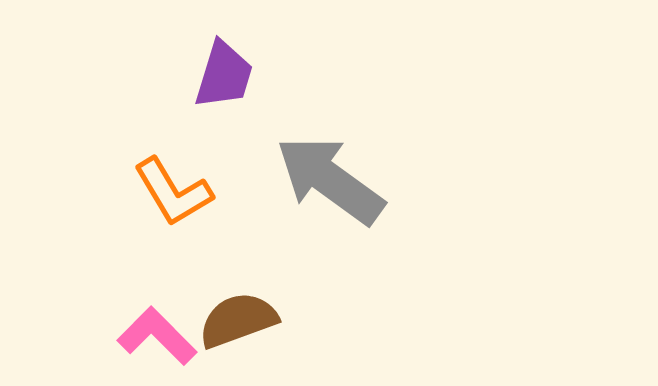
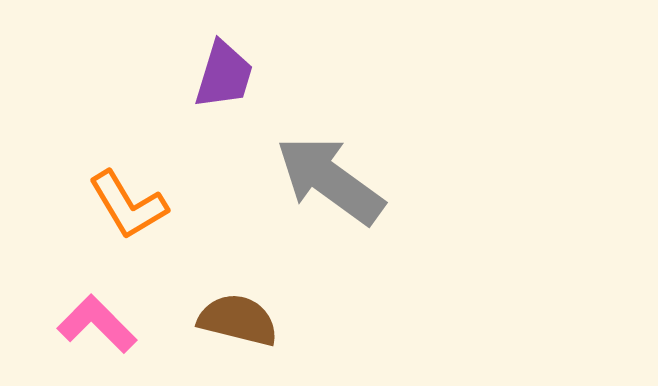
orange L-shape: moved 45 px left, 13 px down
brown semicircle: rotated 34 degrees clockwise
pink L-shape: moved 60 px left, 12 px up
